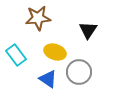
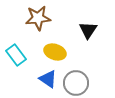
gray circle: moved 3 px left, 11 px down
